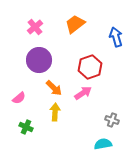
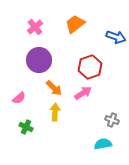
blue arrow: rotated 126 degrees clockwise
